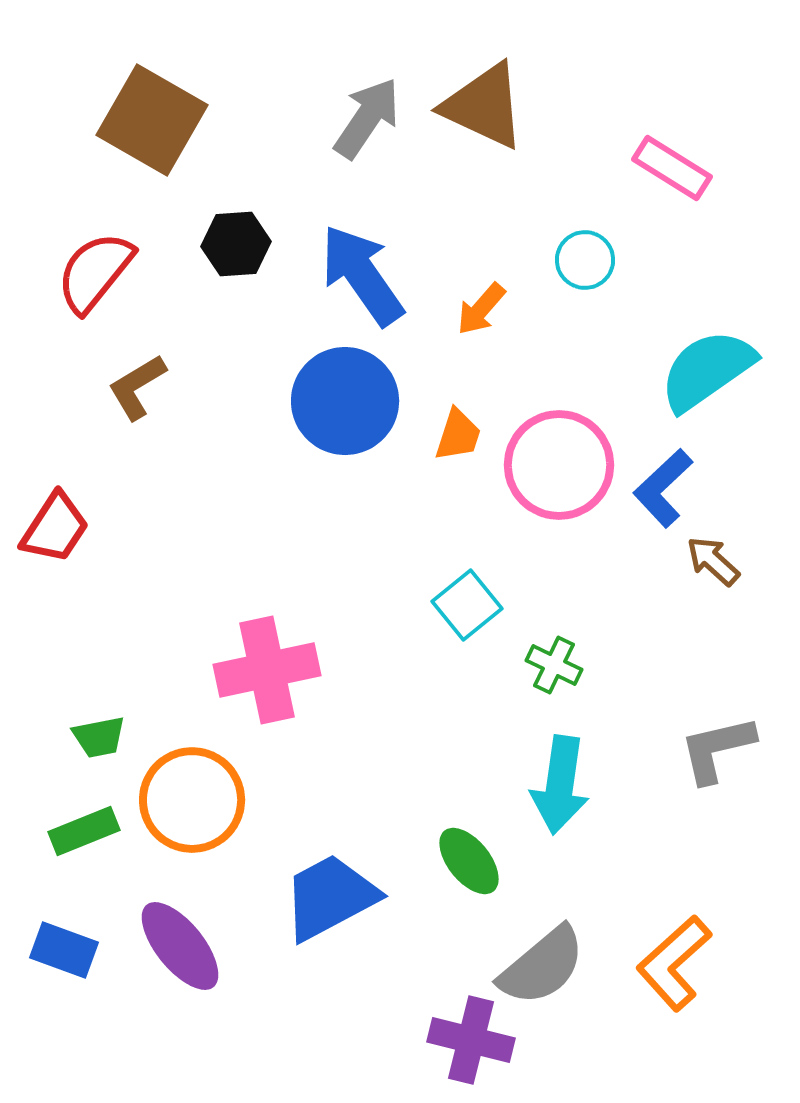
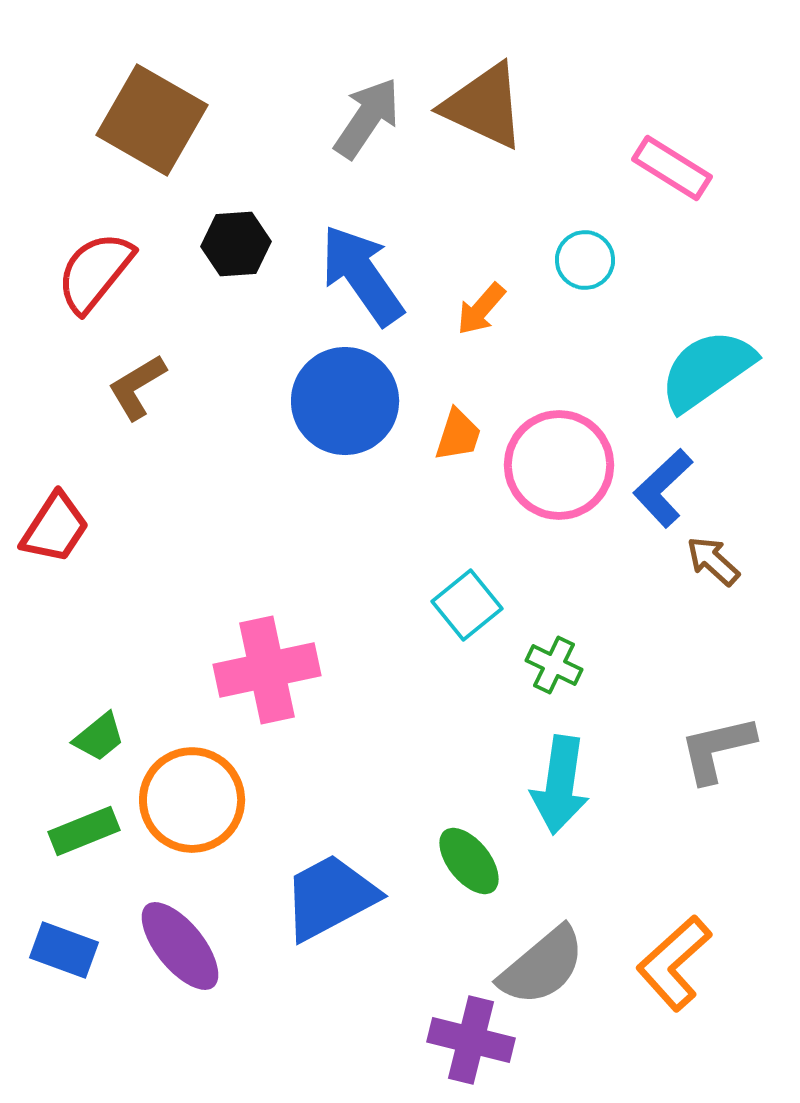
green trapezoid: rotated 28 degrees counterclockwise
